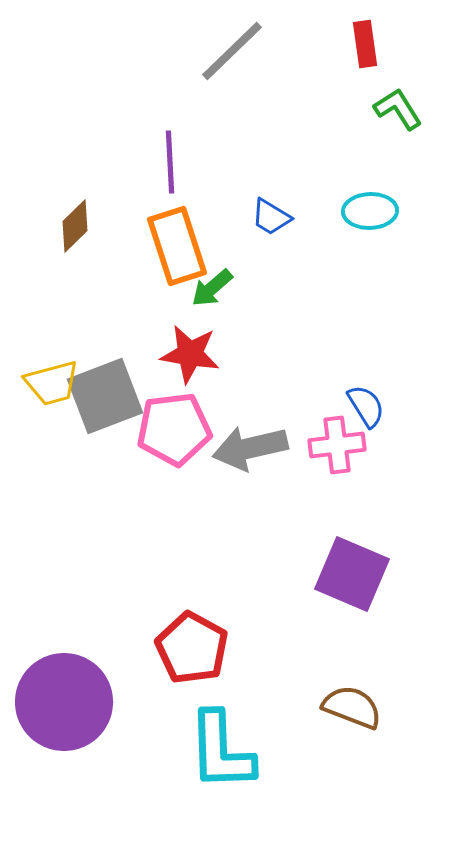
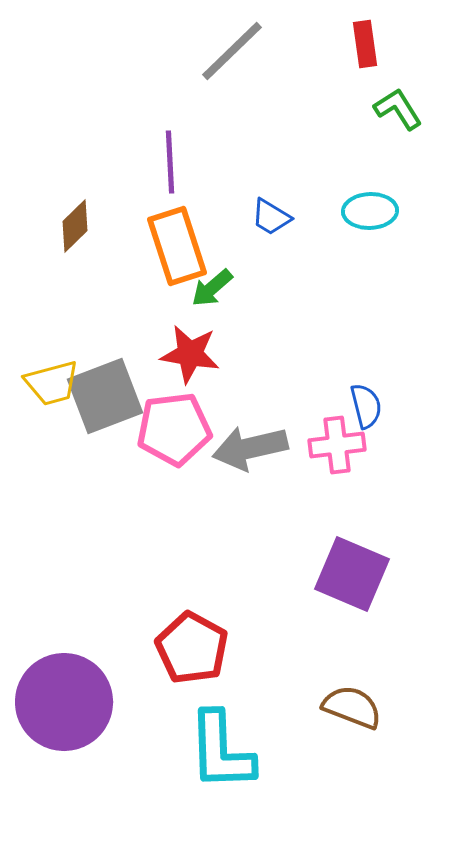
blue semicircle: rotated 18 degrees clockwise
